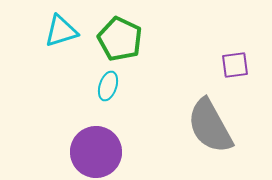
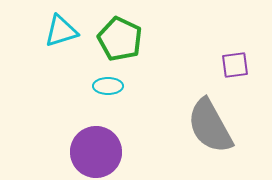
cyan ellipse: rotated 72 degrees clockwise
